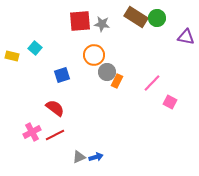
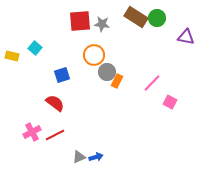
red semicircle: moved 5 px up
